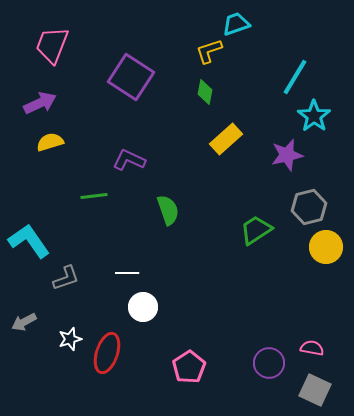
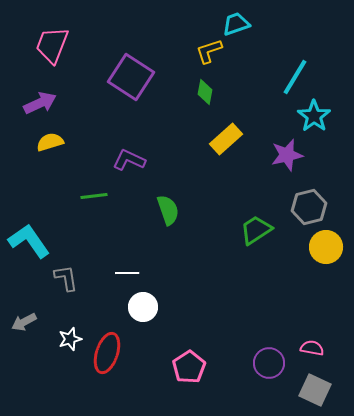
gray L-shape: rotated 80 degrees counterclockwise
